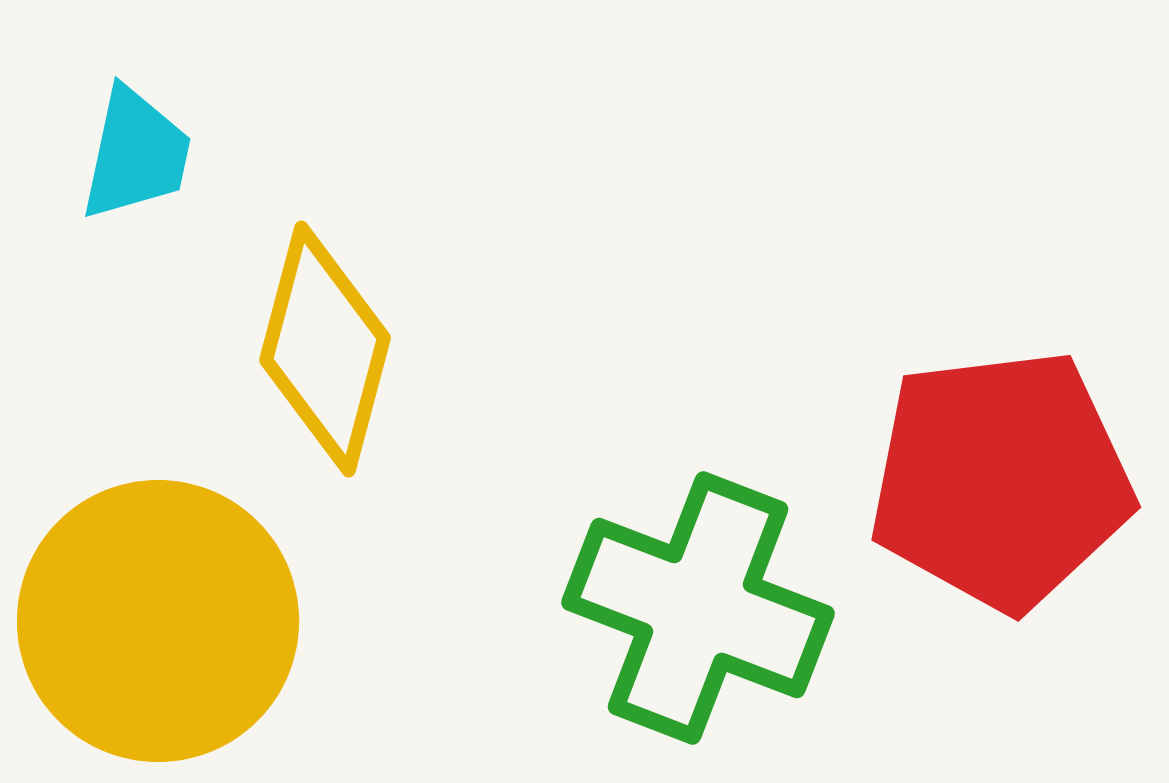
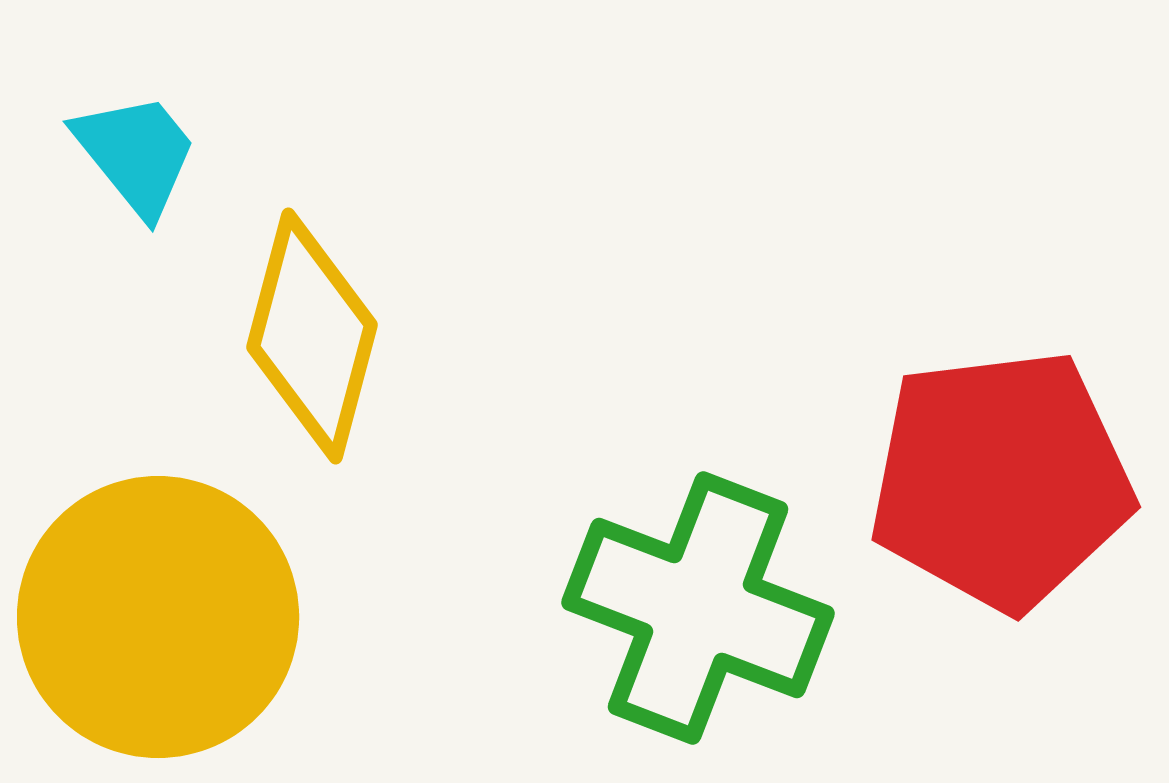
cyan trapezoid: rotated 51 degrees counterclockwise
yellow diamond: moved 13 px left, 13 px up
yellow circle: moved 4 px up
